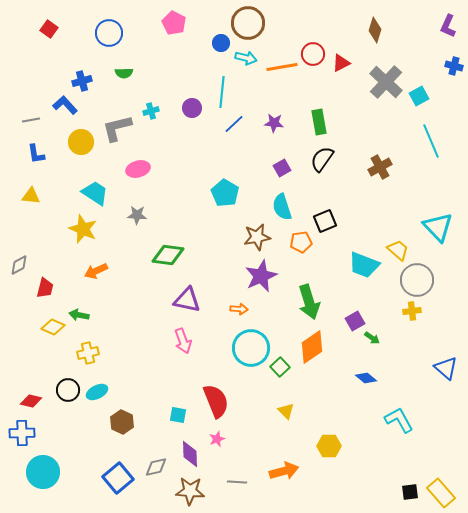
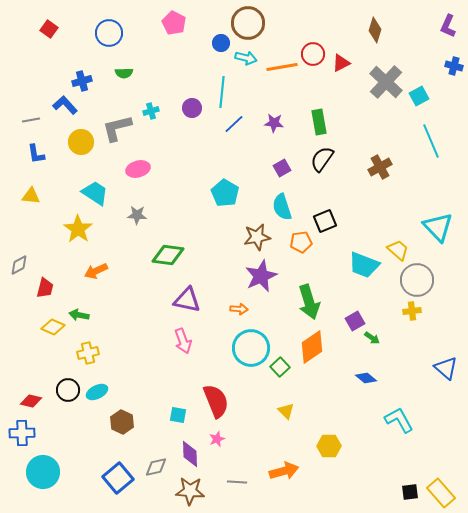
yellow star at (83, 229): moved 5 px left; rotated 12 degrees clockwise
